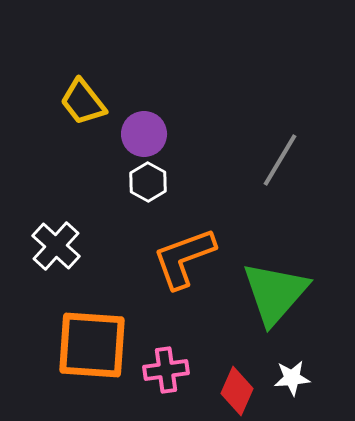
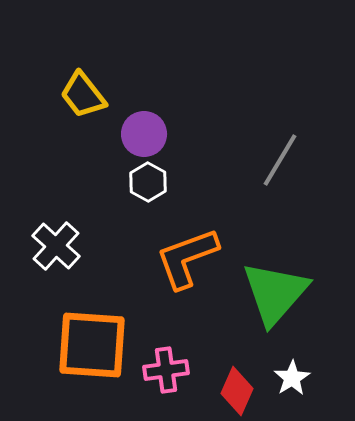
yellow trapezoid: moved 7 px up
orange L-shape: moved 3 px right
white star: rotated 27 degrees counterclockwise
